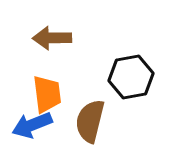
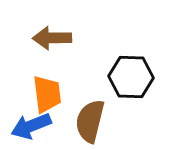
black hexagon: rotated 12 degrees clockwise
blue arrow: moved 1 px left, 1 px down
